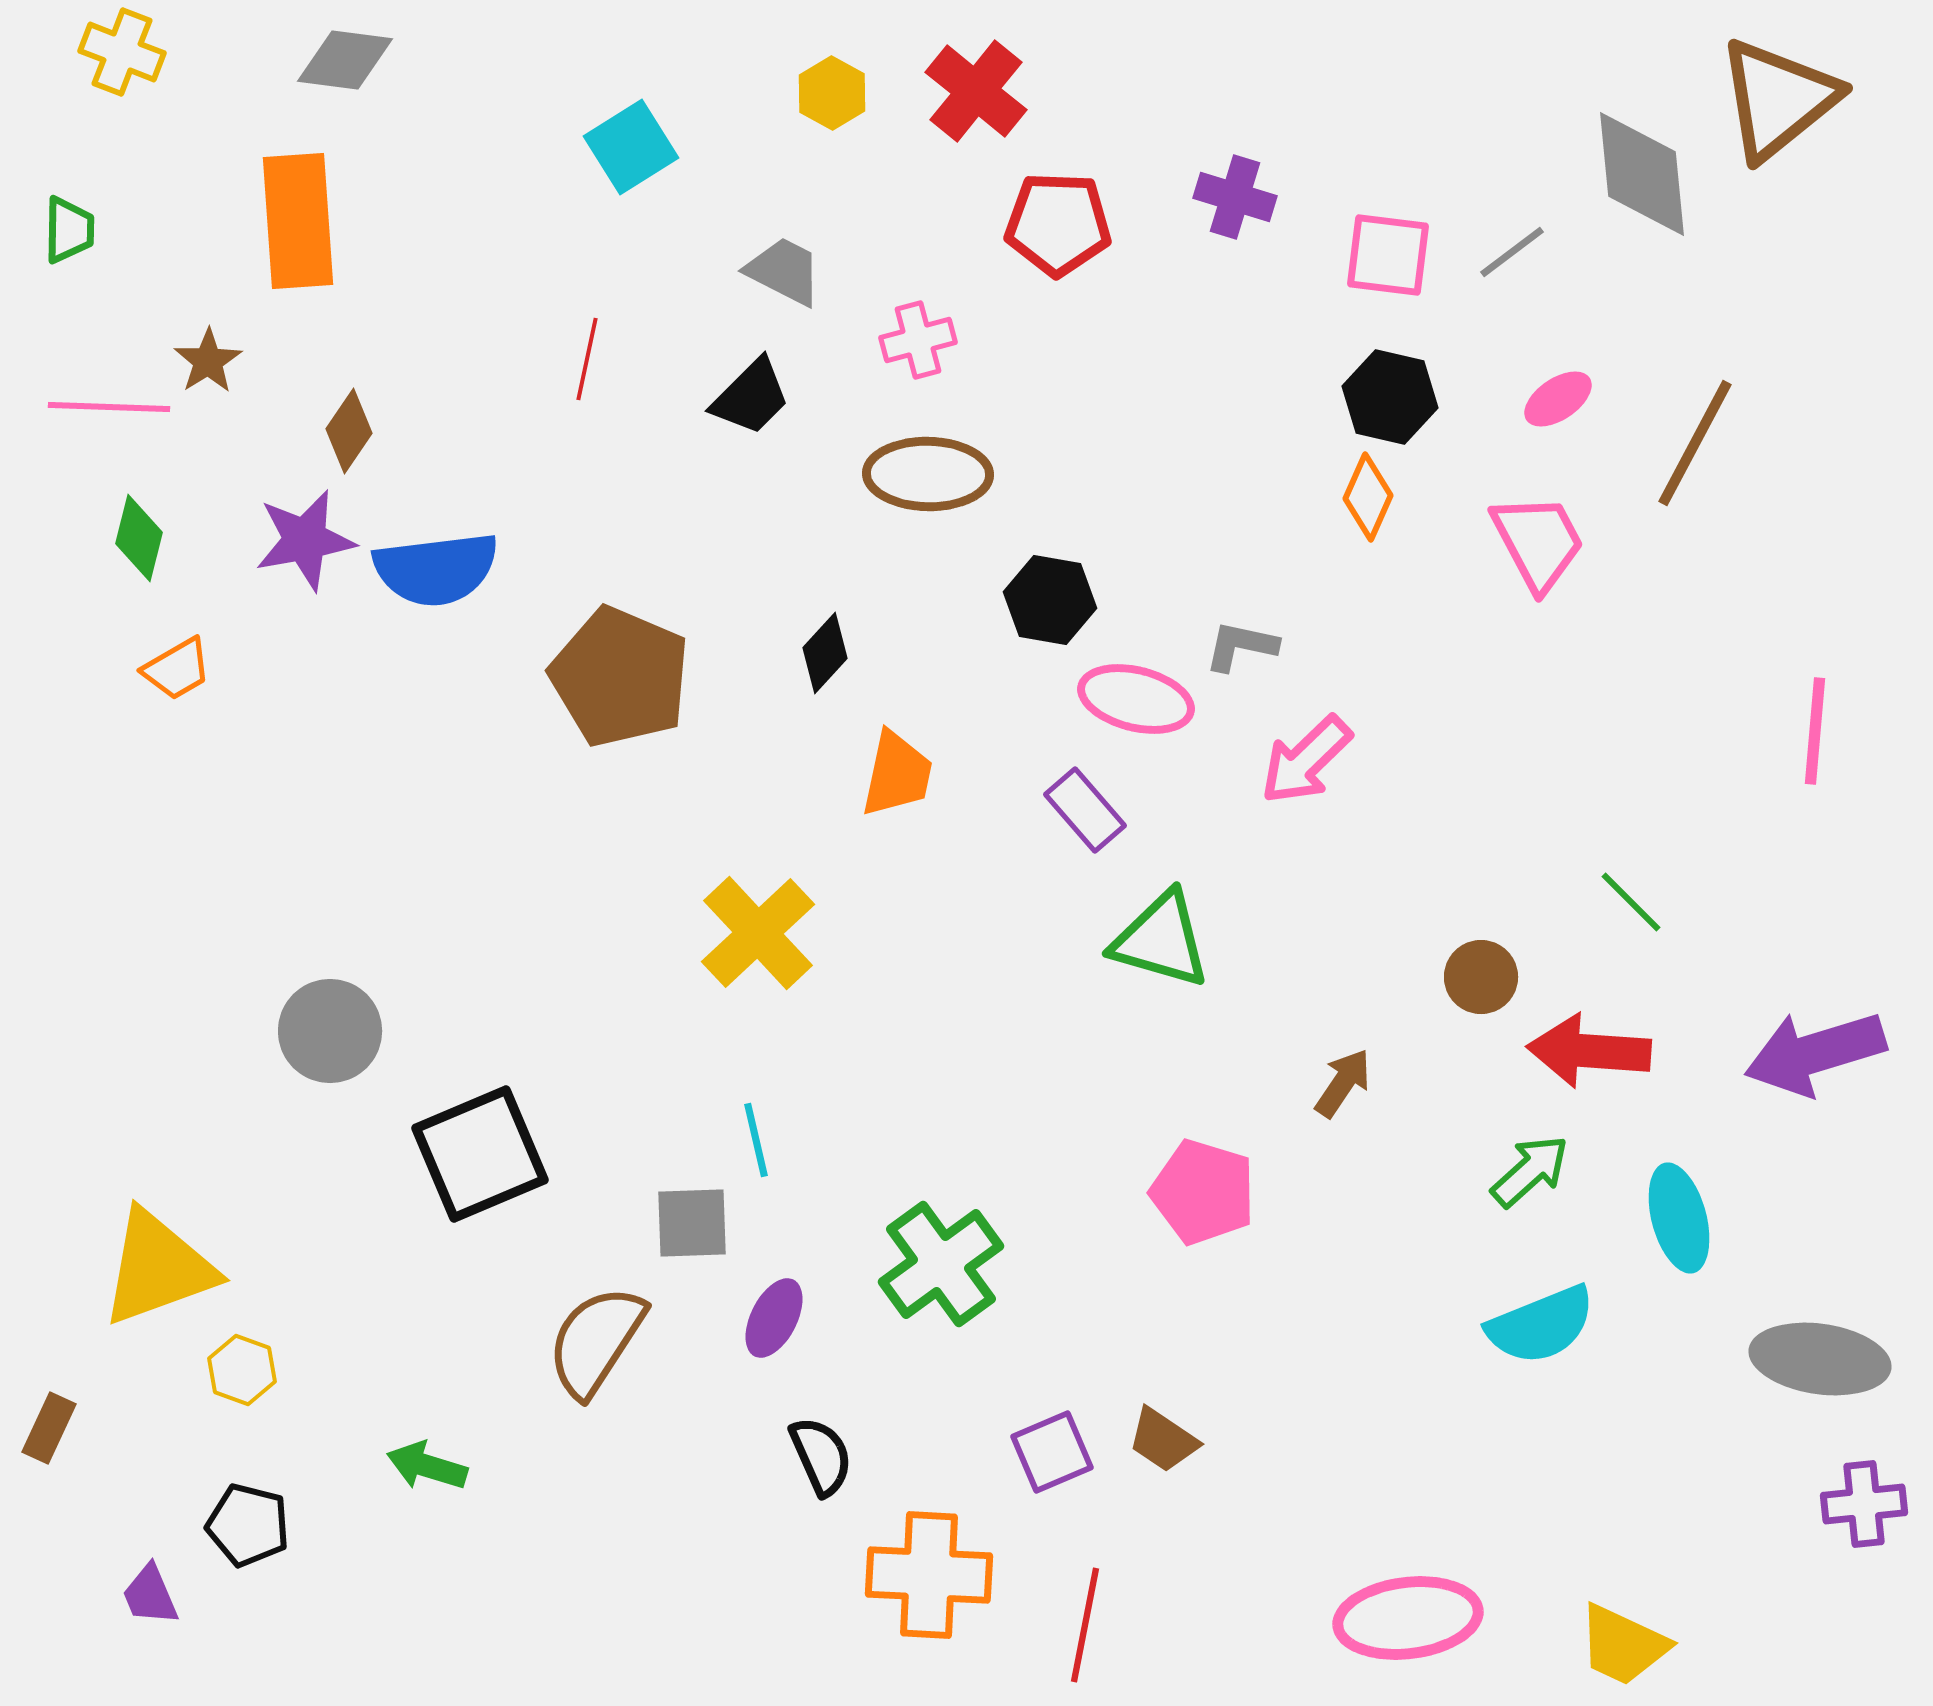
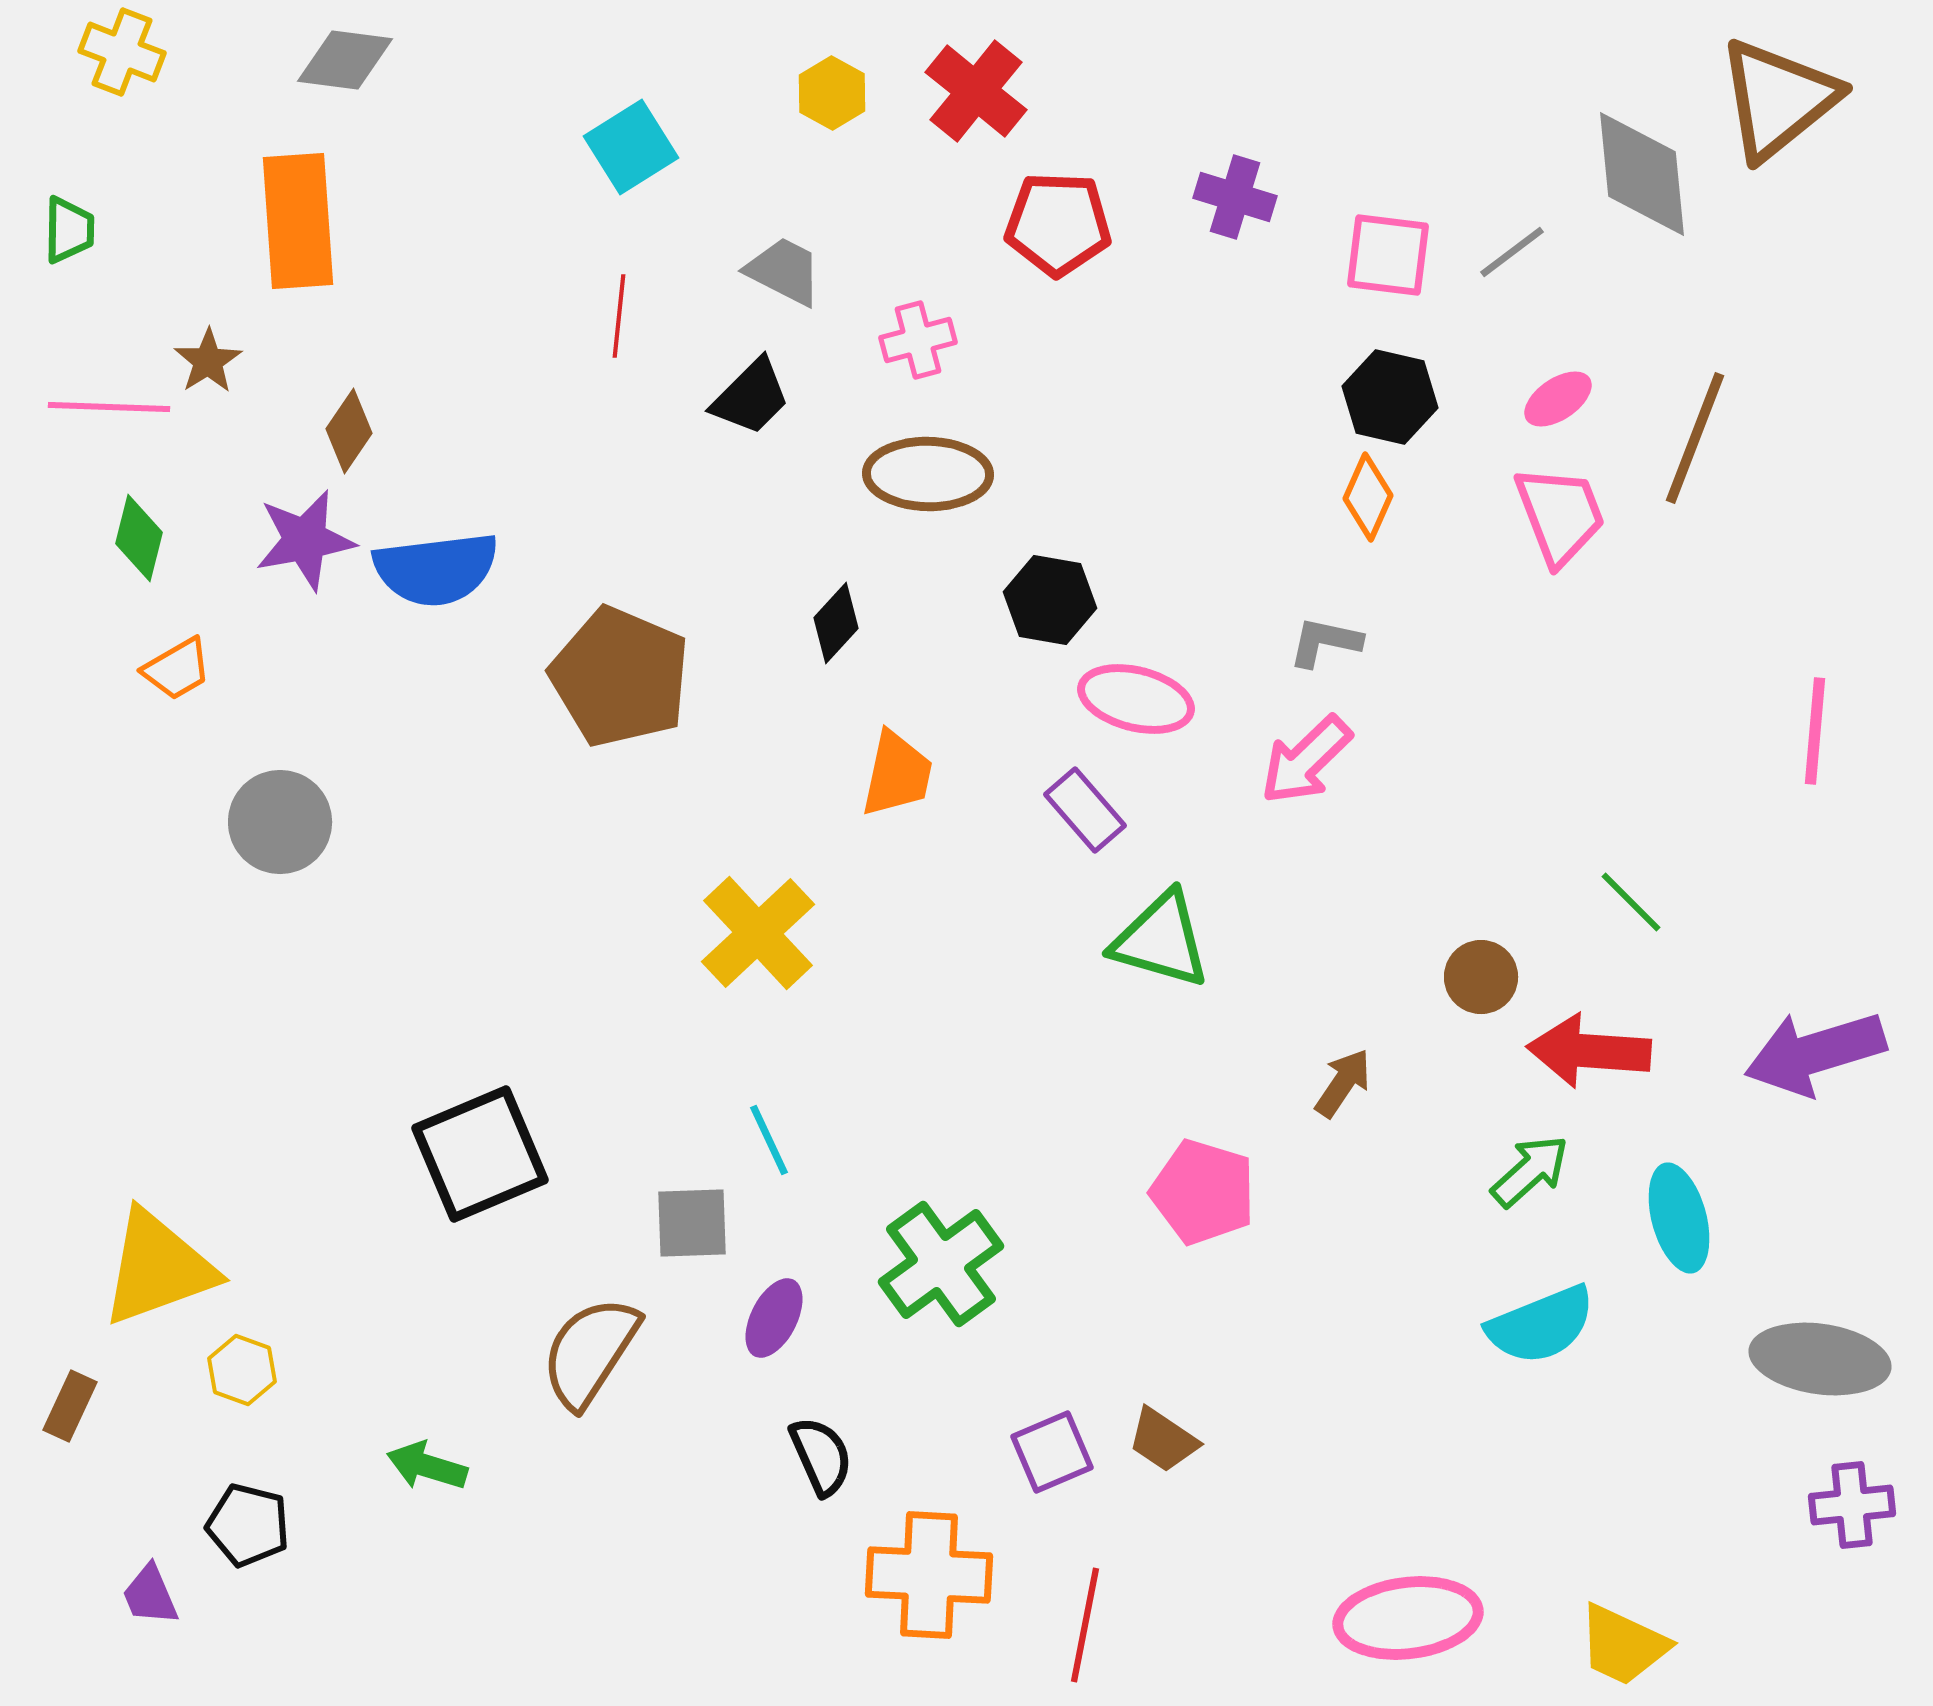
red line at (587, 359): moved 32 px right, 43 px up; rotated 6 degrees counterclockwise
brown line at (1695, 443): moved 5 px up; rotated 7 degrees counterclockwise
pink trapezoid at (1538, 542): moved 22 px right, 27 px up; rotated 7 degrees clockwise
gray L-shape at (1241, 646): moved 84 px right, 4 px up
black diamond at (825, 653): moved 11 px right, 30 px up
gray circle at (330, 1031): moved 50 px left, 209 px up
cyan line at (756, 1140): moved 13 px right; rotated 12 degrees counterclockwise
brown semicircle at (596, 1341): moved 6 px left, 11 px down
brown rectangle at (49, 1428): moved 21 px right, 22 px up
purple cross at (1864, 1504): moved 12 px left, 1 px down
